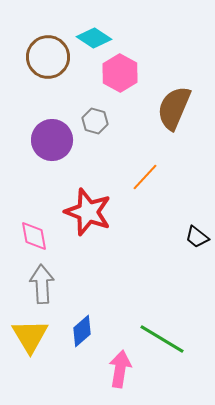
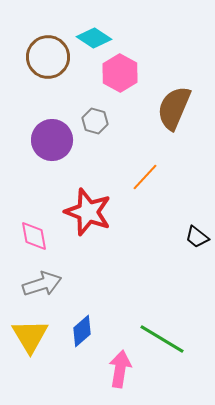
gray arrow: rotated 75 degrees clockwise
